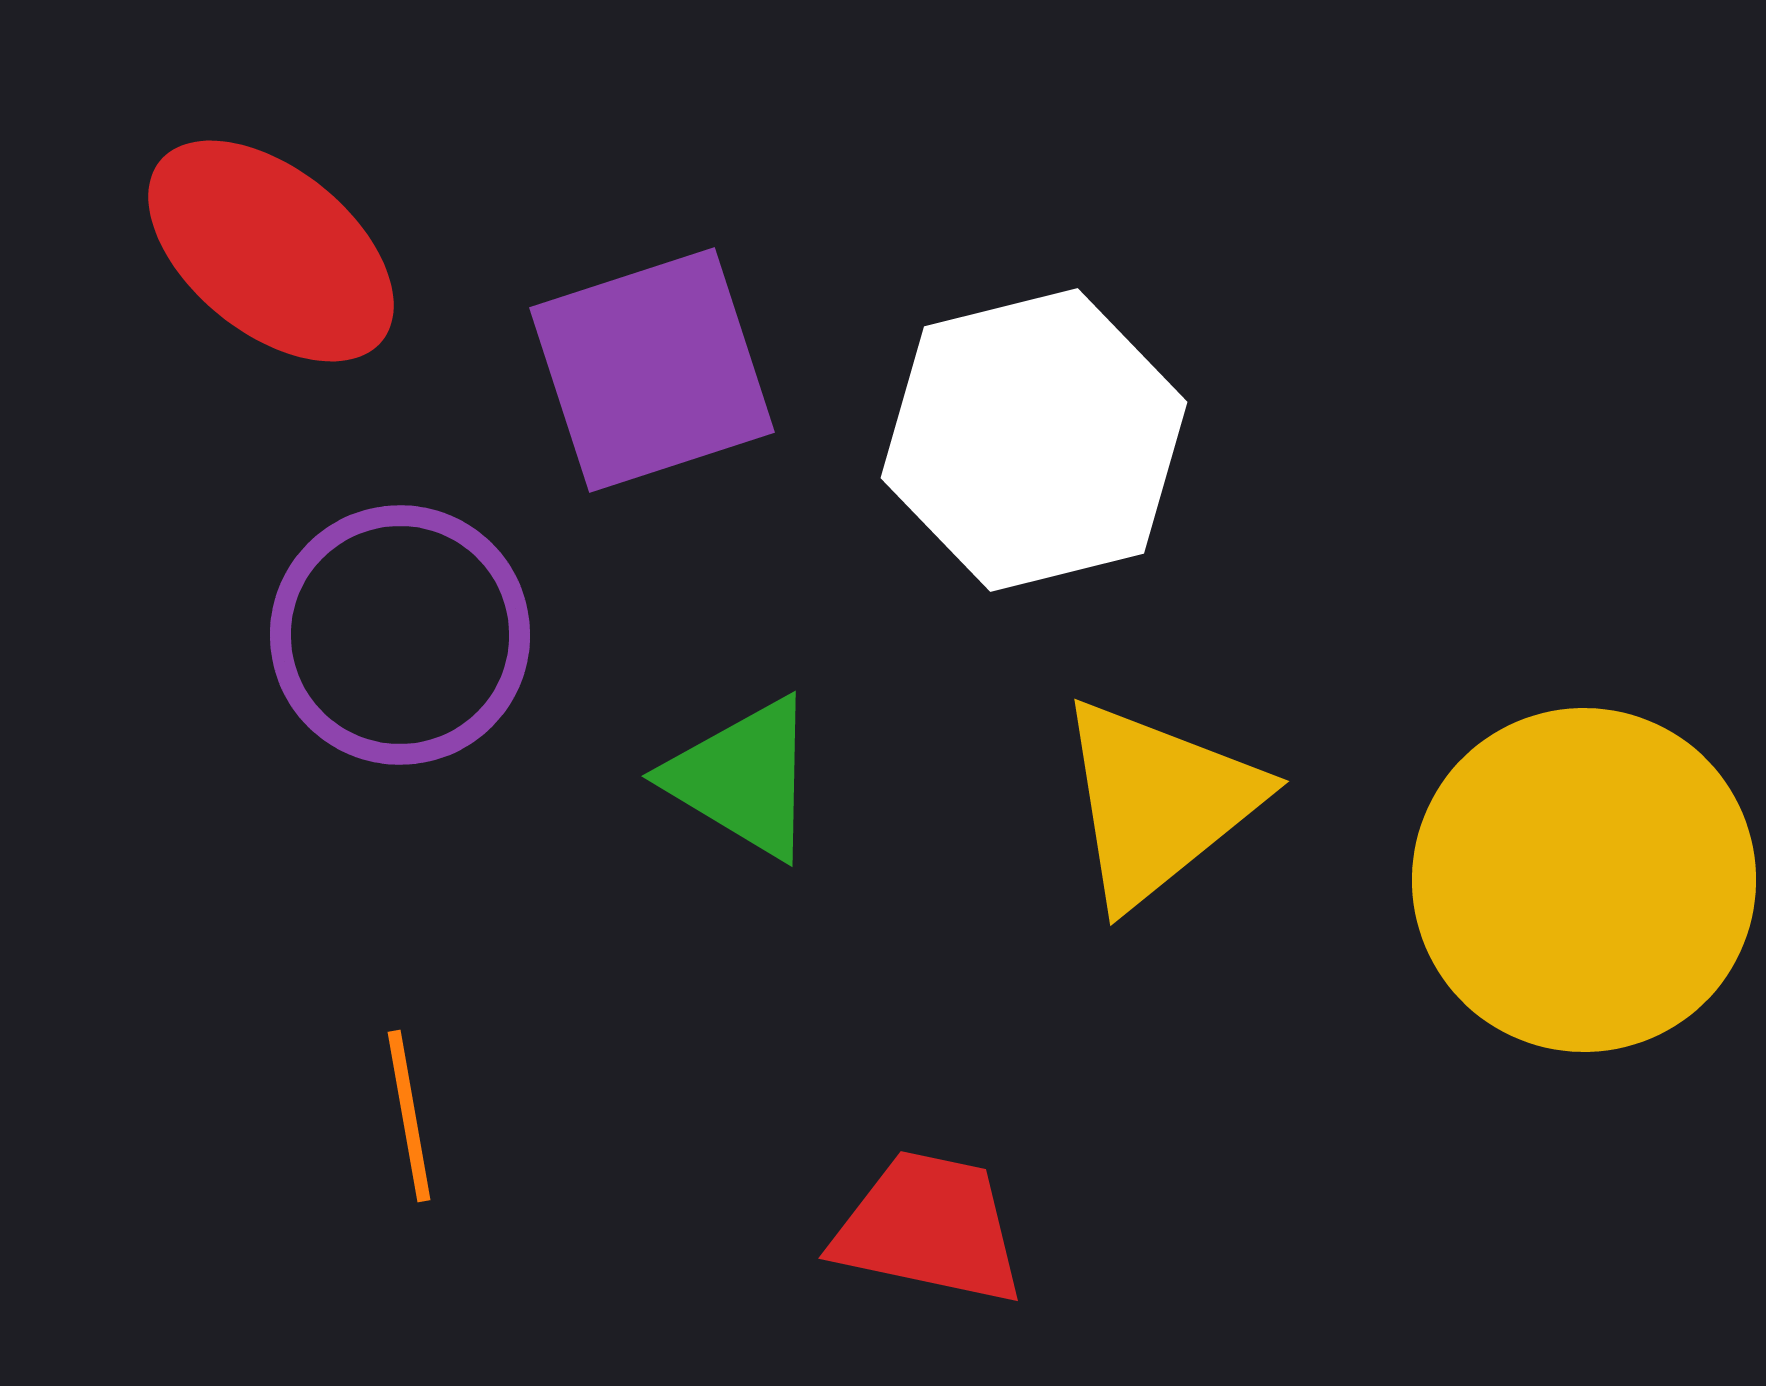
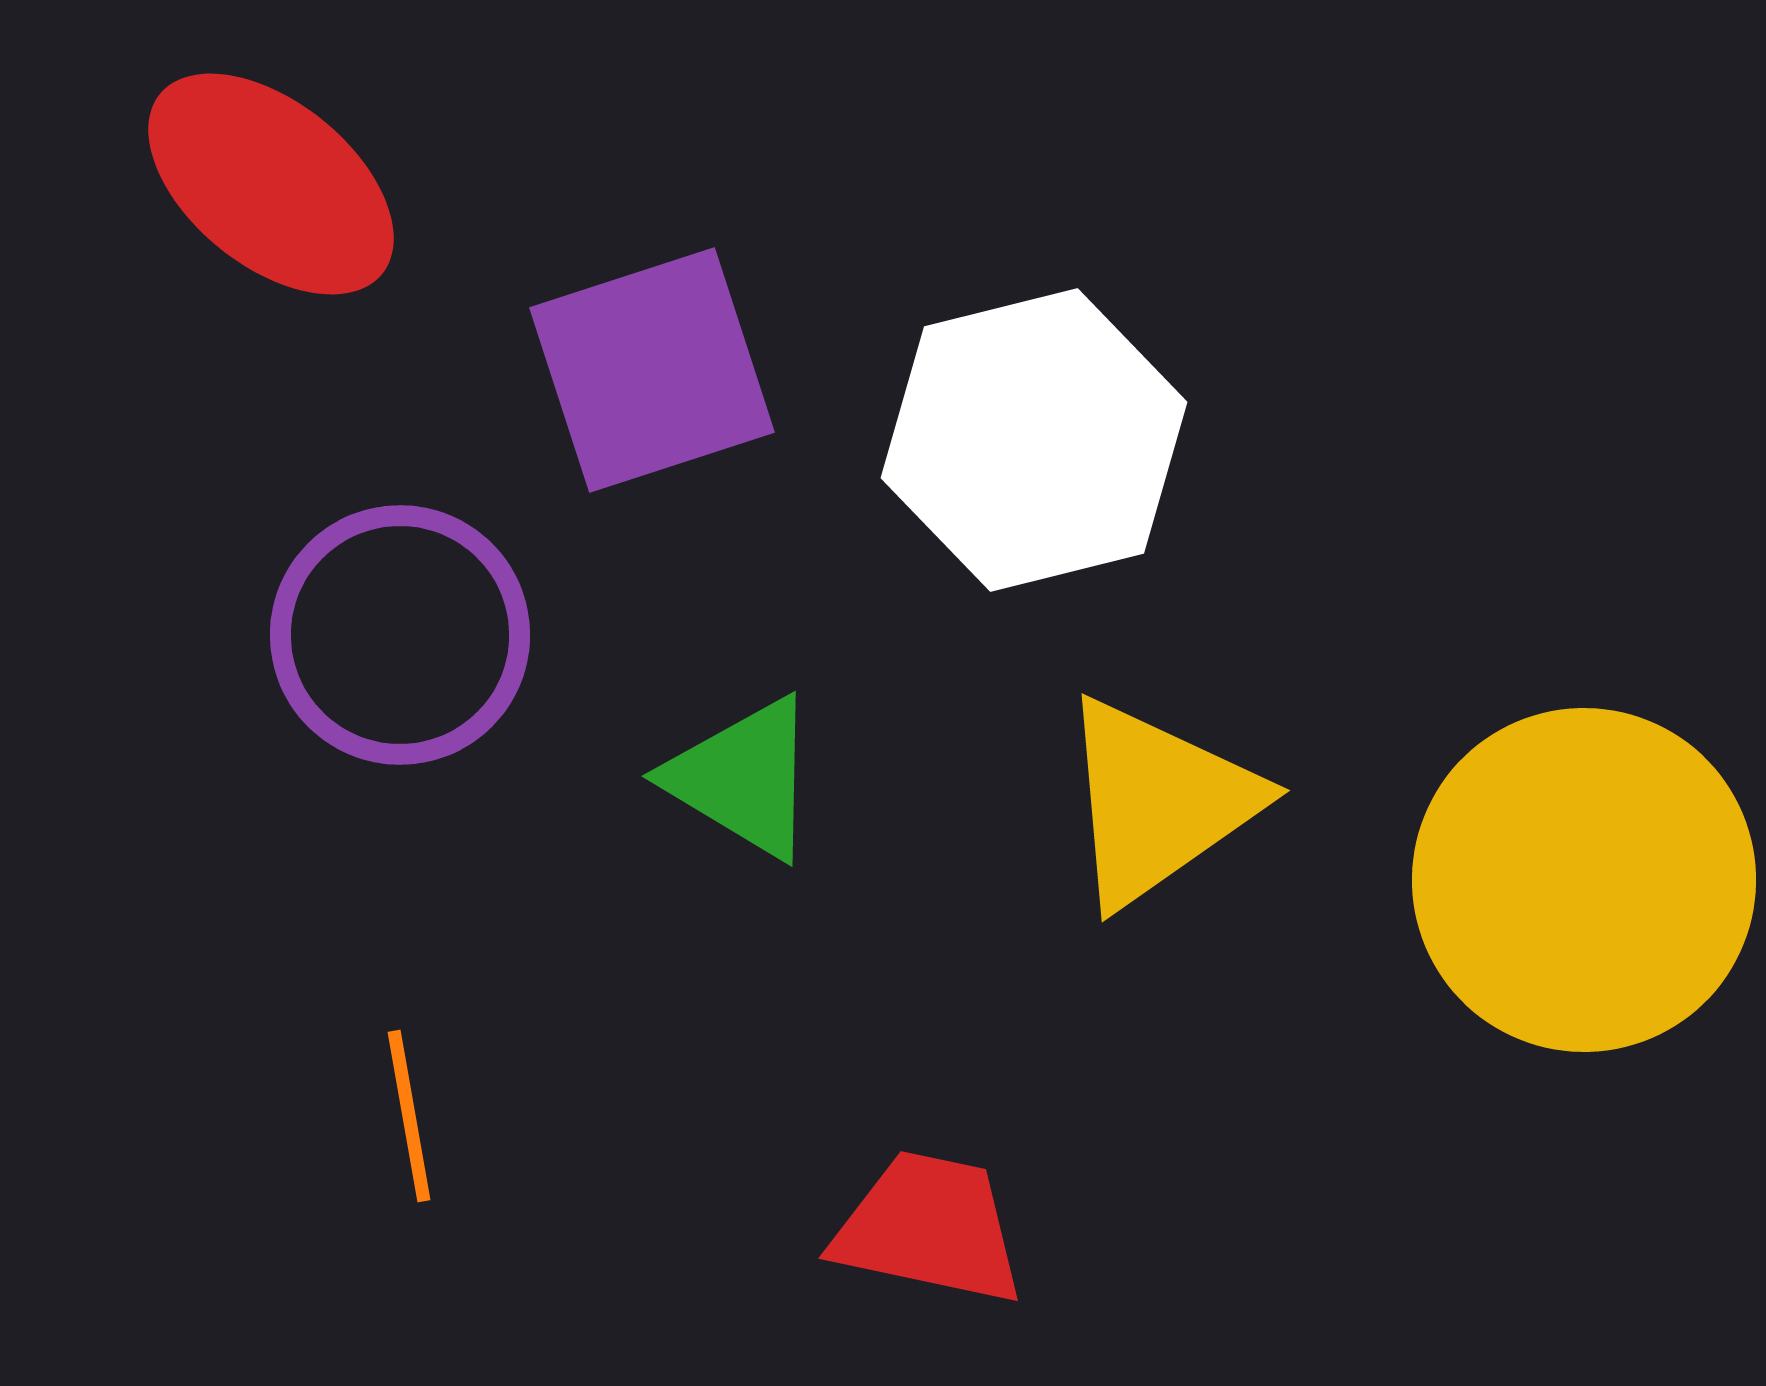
red ellipse: moved 67 px up
yellow triangle: rotated 4 degrees clockwise
